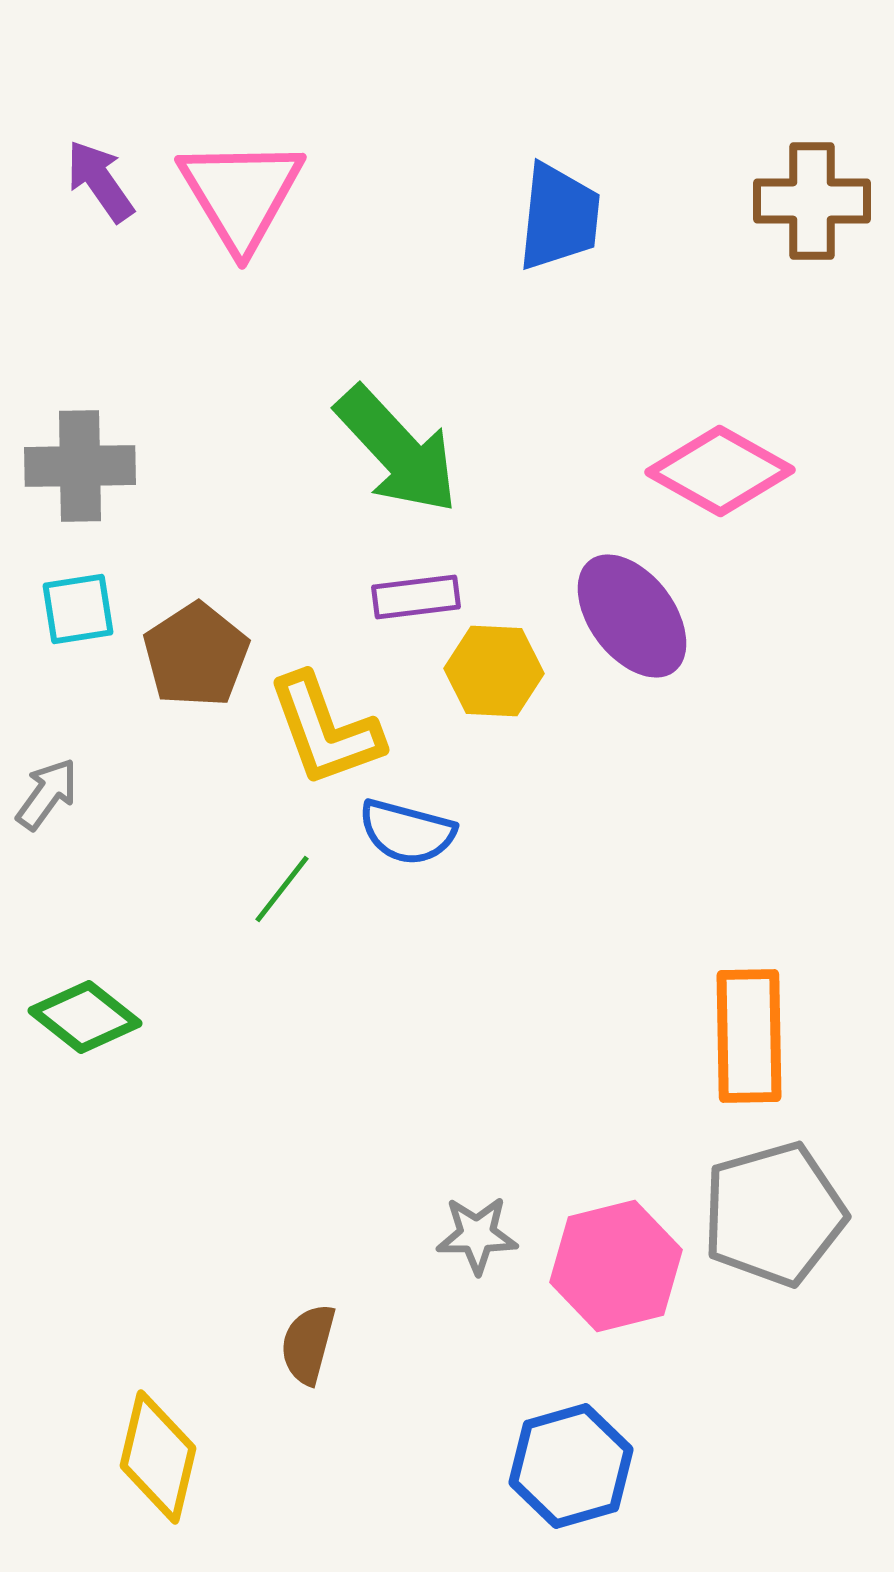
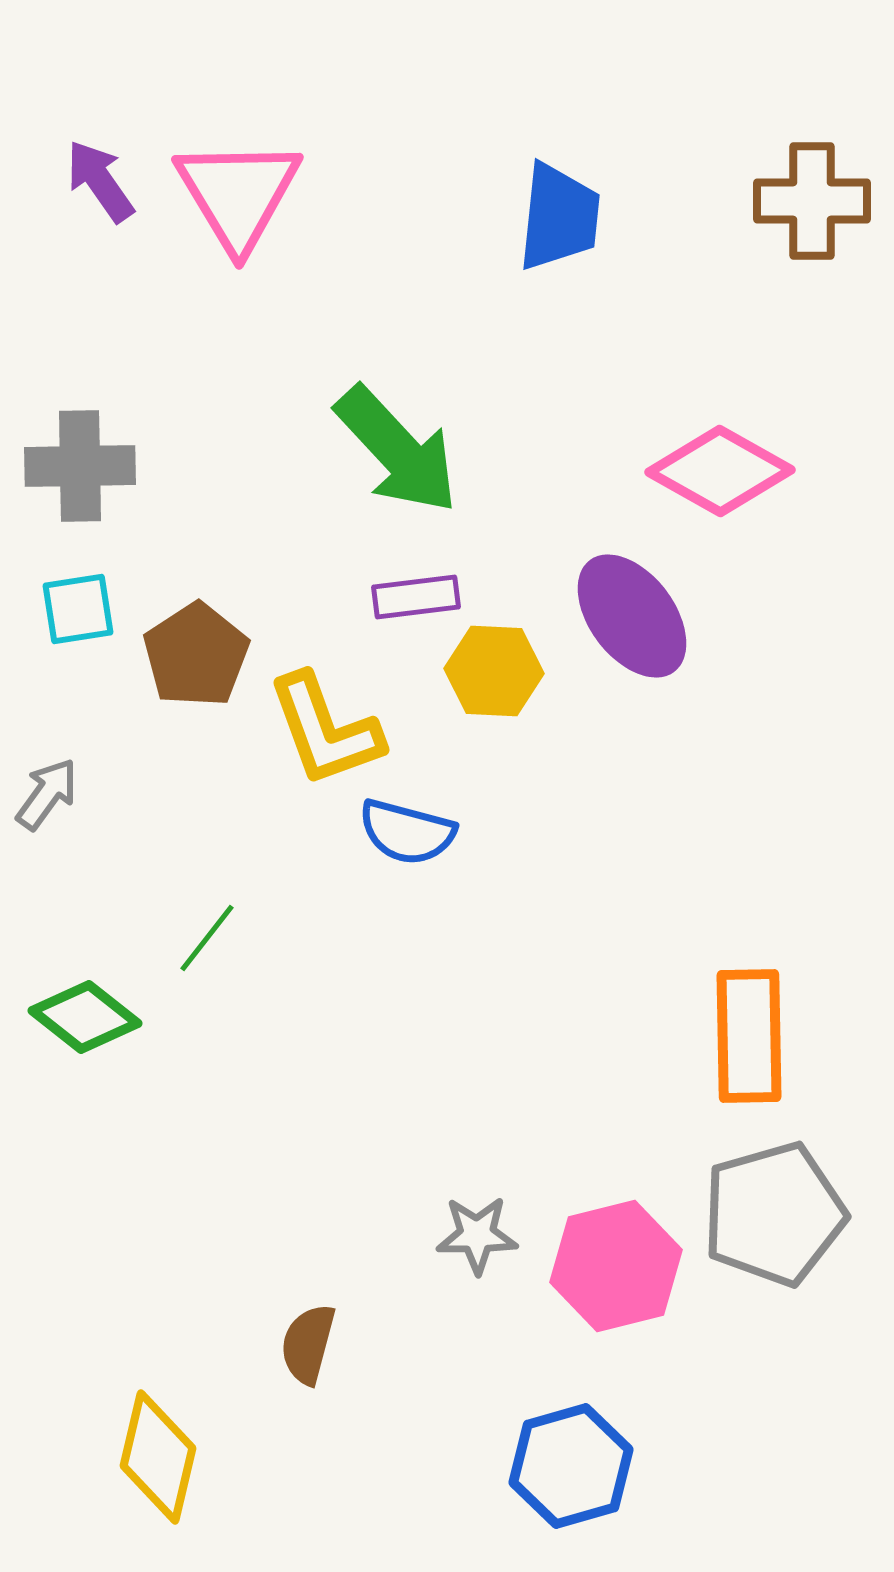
pink triangle: moved 3 px left
green line: moved 75 px left, 49 px down
